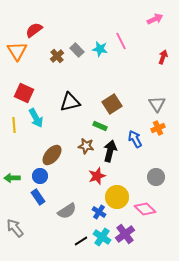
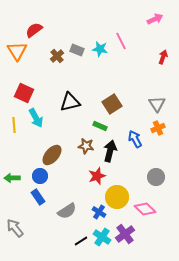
gray rectangle: rotated 24 degrees counterclockwise
